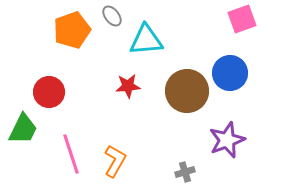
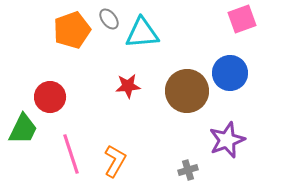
gray ellipse: moved 3 px left, 3 px down
cyan triangle: moved 4 px left, 7 px up
red circle: moved 1 px right, 5 px down
gray cross: moved 3 px right, 2 px up
